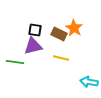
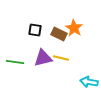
purple triangle: moved 10 px right, 12 px down
